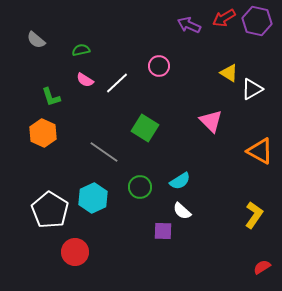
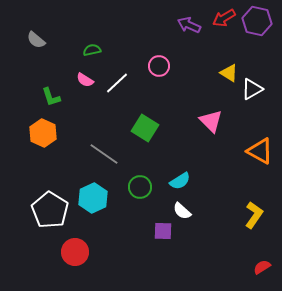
green semicircle: moved 11 px right
gray line: moved 2 px down
